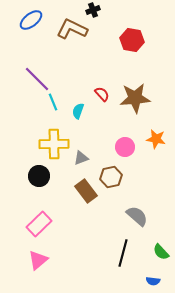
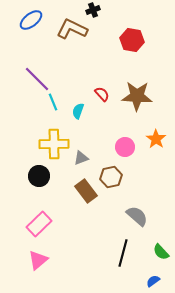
brown star: moved 2 px right, 2 px up; rotated 8 degrees clockwise
orange star: rotated 24 degrees clockwise
blue semicircle: rotated 136 degrees clockwise
